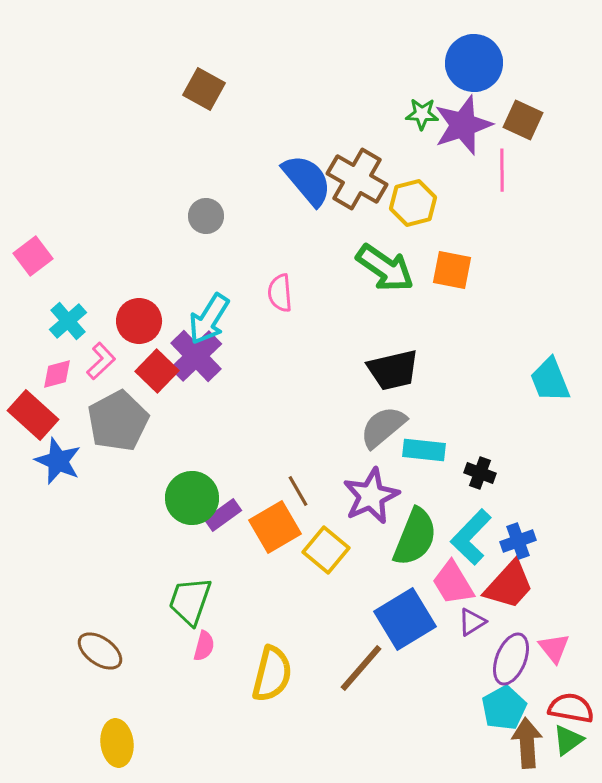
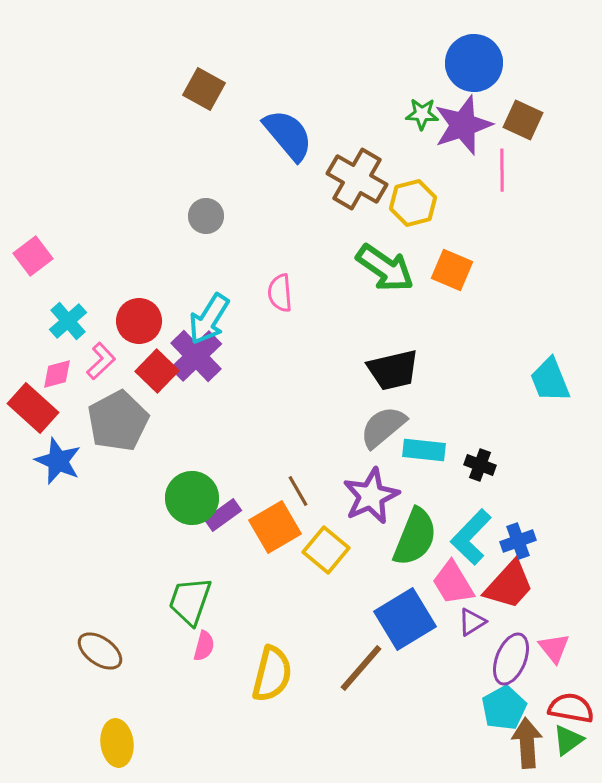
blue semicircle at (307, 180): moved 19 px left, 45 px up
orange square at (452, 270): rotated 12 degrees clockwise
red rectangle at (33, 415): moved 7 px up
black cross at (480, 473): moved 8 px up
